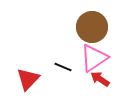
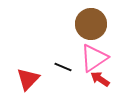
brown circle: moved 1 px left, 3 px up
